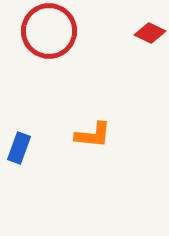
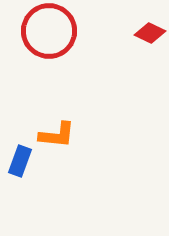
orange L-shape: moved 36 px left
blue rectangle: moved 1 px right, 13 px down
